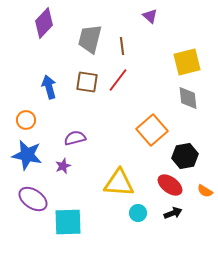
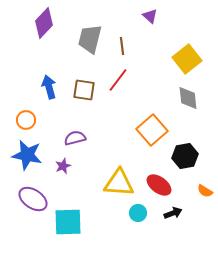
yellow square: moved 3 px up; rotated 24 degrees counterclockwise
brown square: moved 3 px left, 8 px down
red ellipse: moved 11 px left
